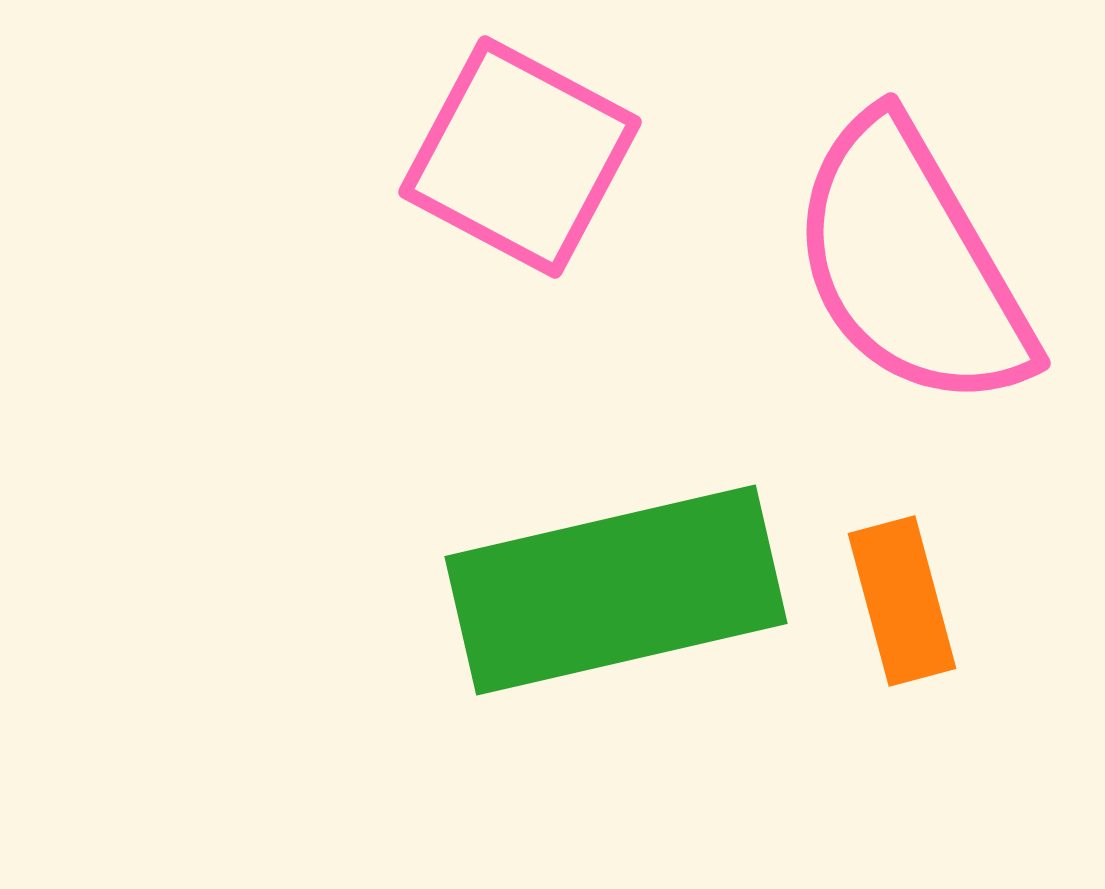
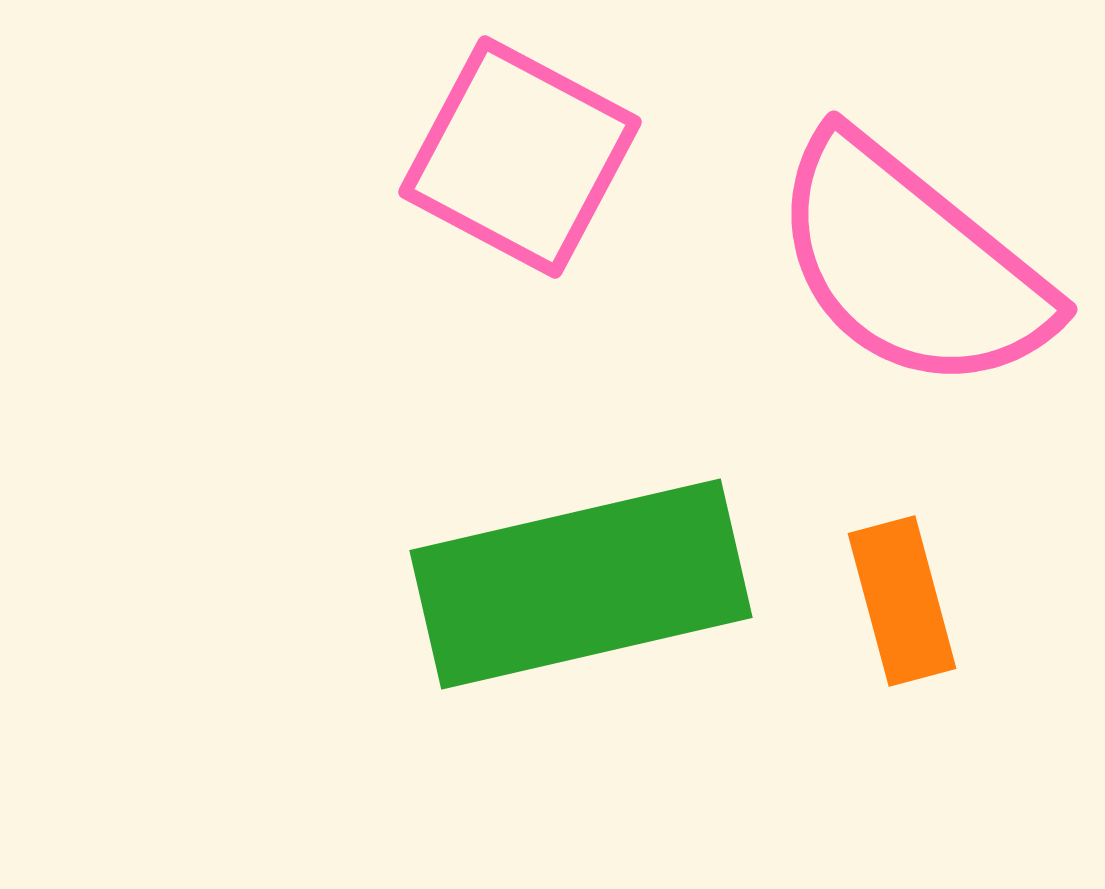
pink semicircle: rotated 21 degrees counterclockwise
green rectangle: moved 35 px left, 6 px up
